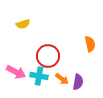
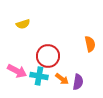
pink arrow: moved 1 px right, 1 px up
